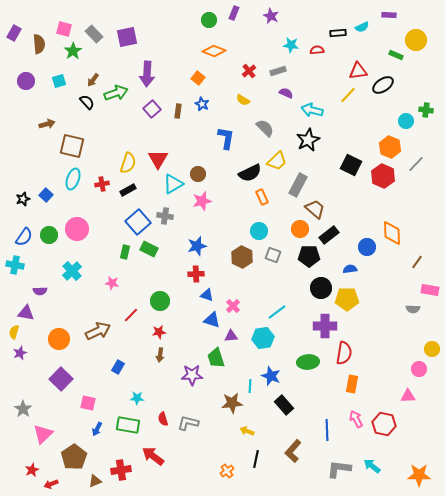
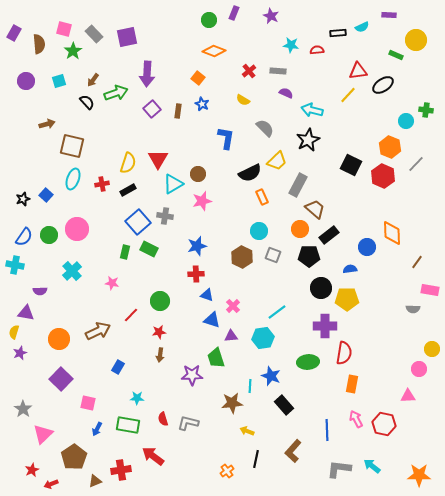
gray rectangle at (278, 71): rotated 21 degrees clockwise
